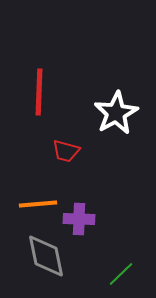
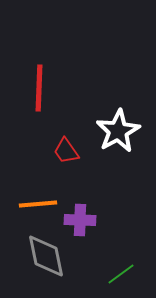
red line: moved 4 px up
white star: moved 2 px right, 18 px down
red trapezoid: rotated 40 degrees clockwise
purple cross: moved 1 px right, 1 px down
green line: rotated 8 degrees clockwise
